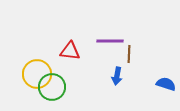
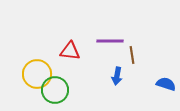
brown line: moved 3 px right, 1 px down; rotated 12 degrees counterclockwise
green circle: moved 3 px right, 3 px down
